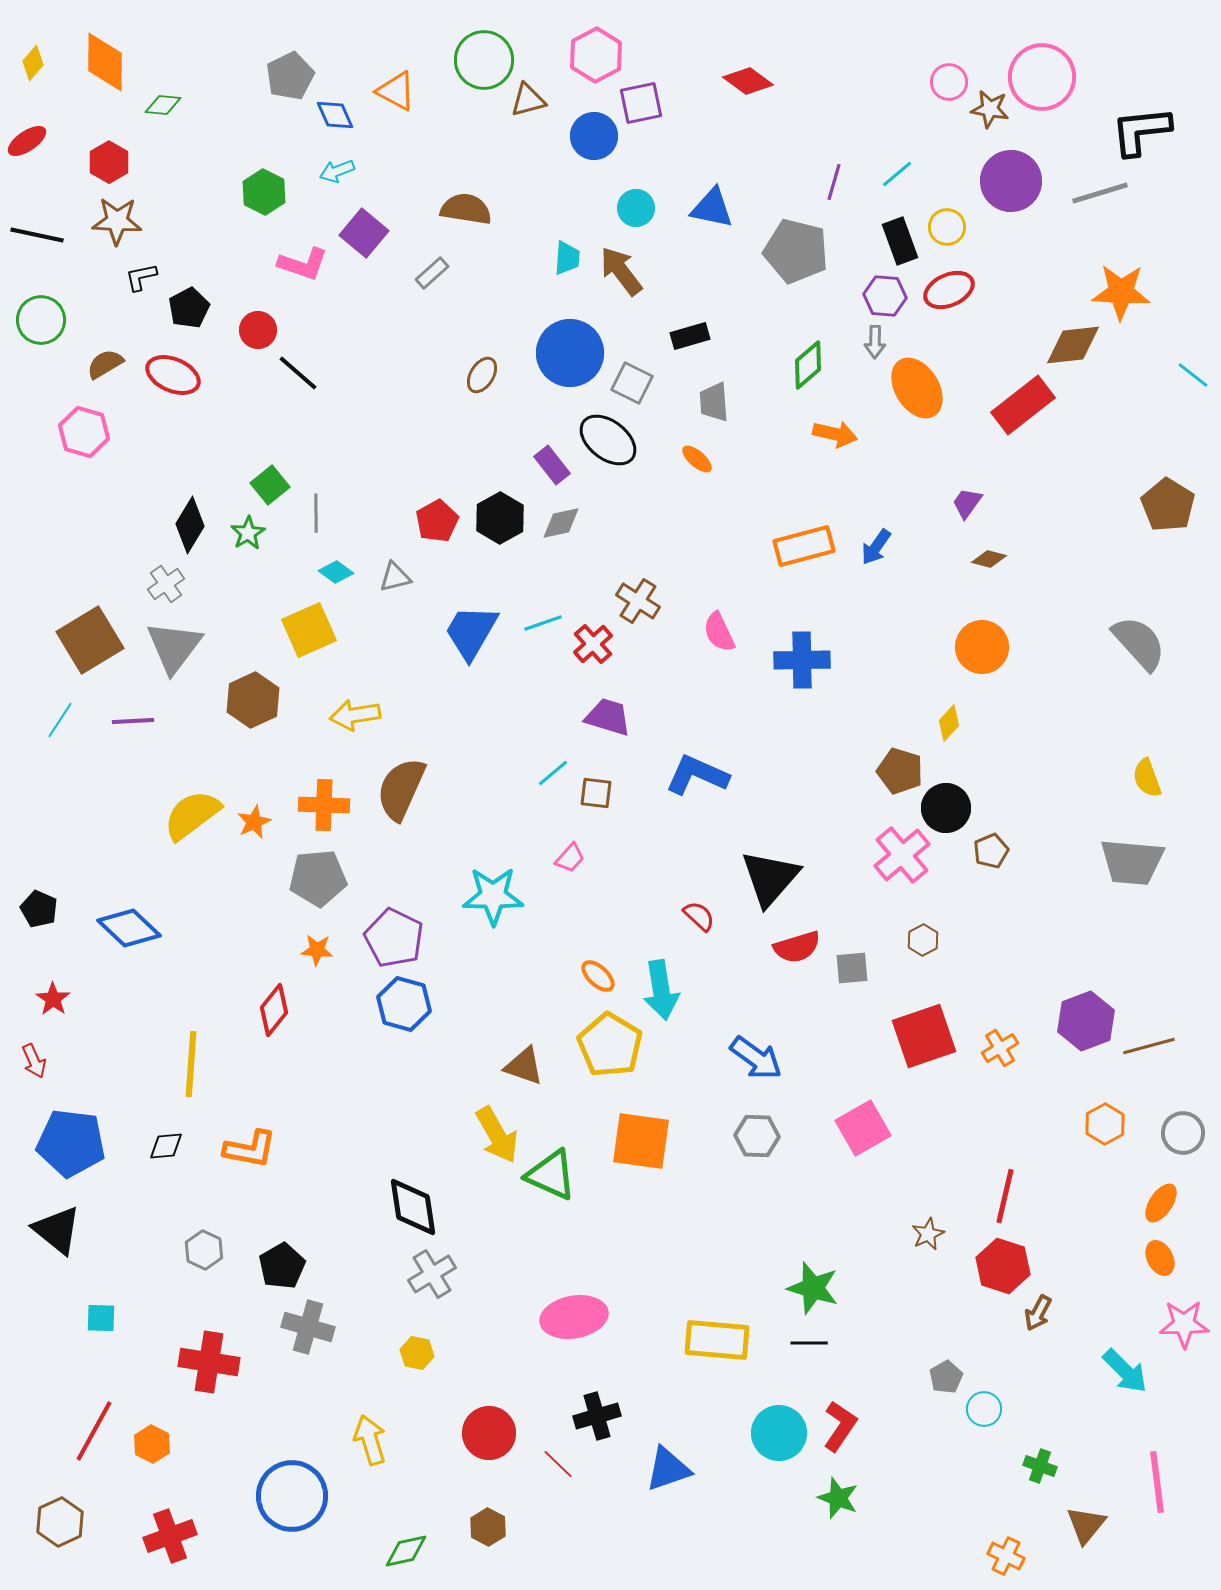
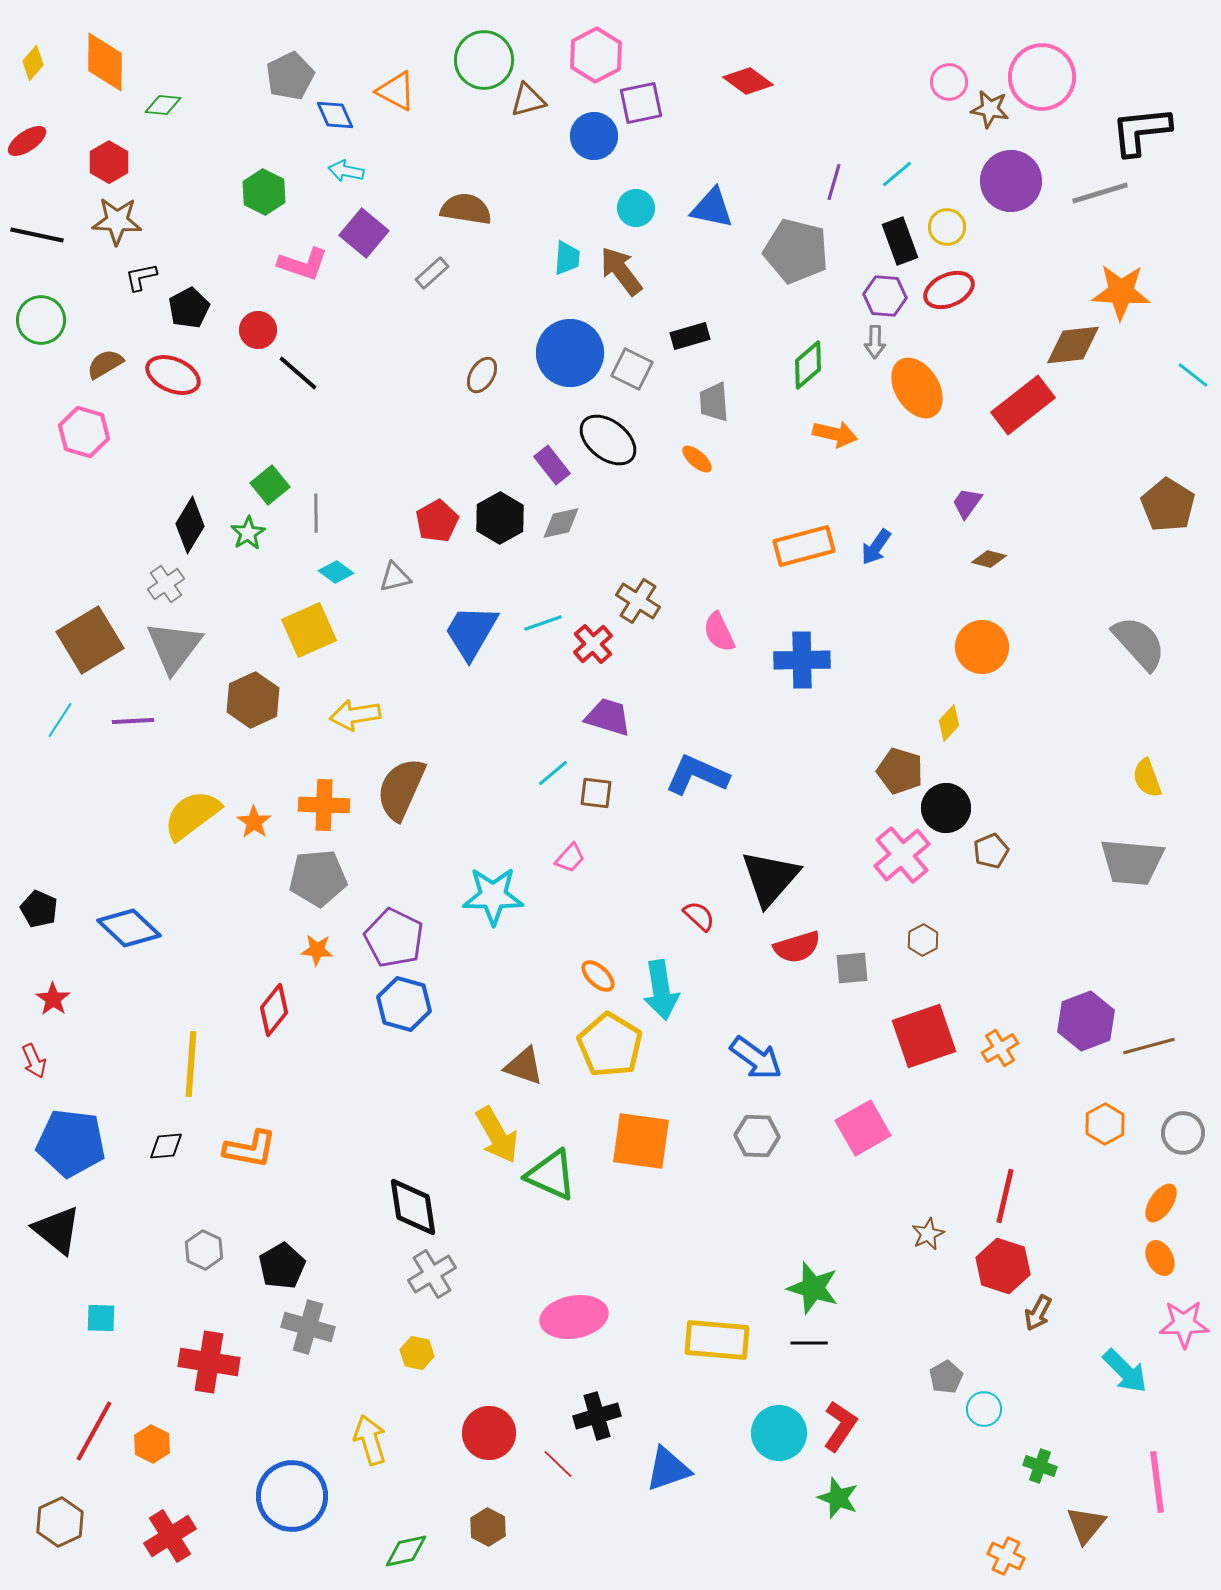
cyan arrow at (337, 171): moved 9 px right; rotated 32 degrees clockwise
gray square at (632, 383): moved 14 px up
orange star at (254, 822): rotated 12 degrees counterclockwise
red cross at (170, 1536): rotated 12 degrees counterclockwise
